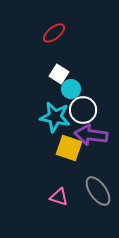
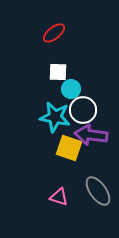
white square: moved 1 px left, 2 px up; rotated 30 degrees counterclockwise
